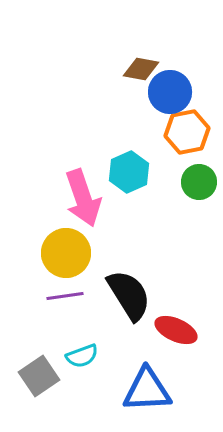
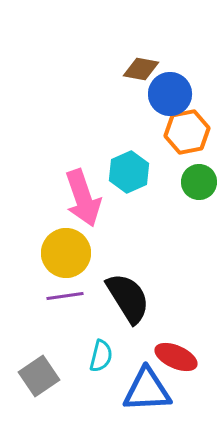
blue circle: moved 2 px down
black semicircle: moved 1 px left, 3 px down
red ellipse: moved 27 px down
cyan semicircle: moved 19 px right; rotated 56 degrees counterclockwise
